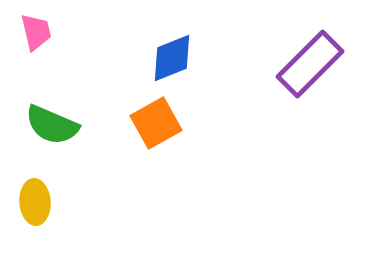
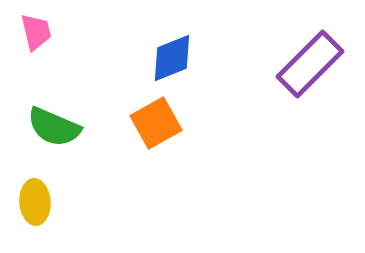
green semicircle: moved 2 px right, 2 px down
